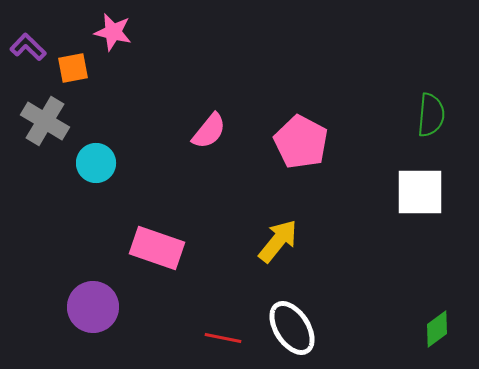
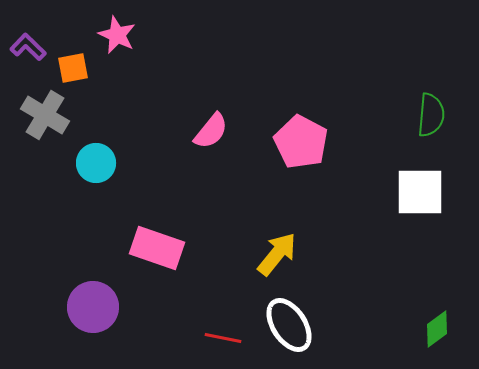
pink star: moved 4 px right, 3 px down; rotated 12 degrees clockwise
gray cross: moved 6 px up
pink semicircle: moved 2 px right
yellow arrow: moved 1 px left, 13 px down
white ellipse: moved 3 px left, 3 px up
